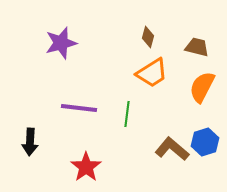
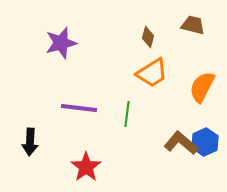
brown trapezoid: moved 4 px left, 22 px up
blue hexagon: rotated 8 degrees counterclockwise
brown L-shape: moved 9 px right, 6 px up
